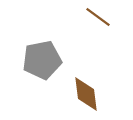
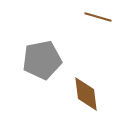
brown line: rotated 20 degrees counterclockwise
